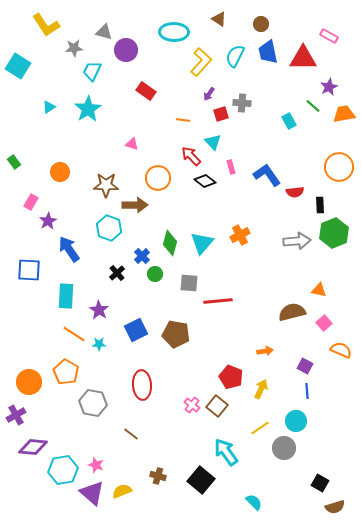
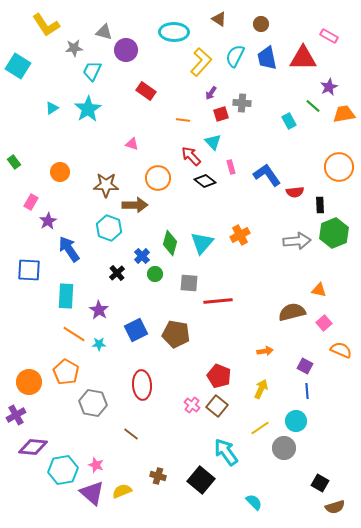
blue trapezoid at (268, 52): moved 1 px left, 6 px down
purple arrow at (209, 94): moved 2 px right, 1 px up
cyan triangle at (49, 107): moved 3 px right, 1 px down
red pentagon at (231, 377): moved 12 px left, 1 px up
